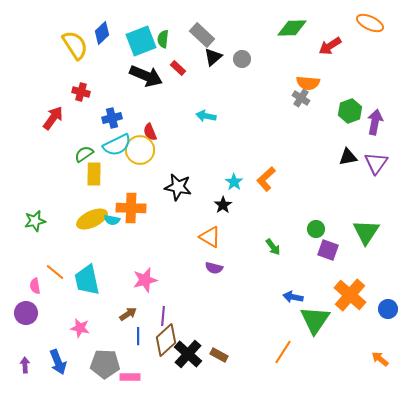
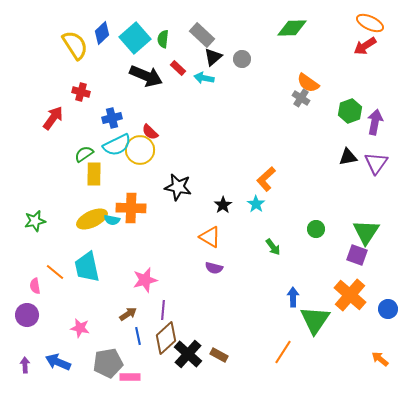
cyan square at (141, 41): moved 6 px left, 3 px up; rotated 20 degrees counterclockwise
red arrow at (330, 46): moved 35 px right
orange semicircle at (308, 83): rotated 30 degrees clockwise
cyan arrow at (206, 116): moved 2 px left, 38 px up
red semicircle at (150, 132): rotated 24 degrees counterclockwise
cyan star at (234, 182): moved 22 px right, 22 px down
purple square at (328, 250): moved 29 px right, 5 px down
cyan trapezoid at (87, 280): moved 13 px up
blue arrow at (293, 297): rotated 78 degrees clockwise
purple circle at (26, 313): moved 1 px right, 2 px down
purple line at (163, 316): moved 6 px up
blue line at (138, 336): rotated 12 degrees counterclockwise
brown diamond at (166, 340): moved 2 px up
blue arrow at (58, 362): rotated 135 degrees clockwise
gray pentagon at (105, 364): moved 3 px right, 1 px up; rotated 12 degrees counterclockwise
